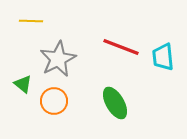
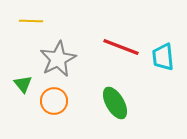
green triangle: rotated 12 degrees clockwise
